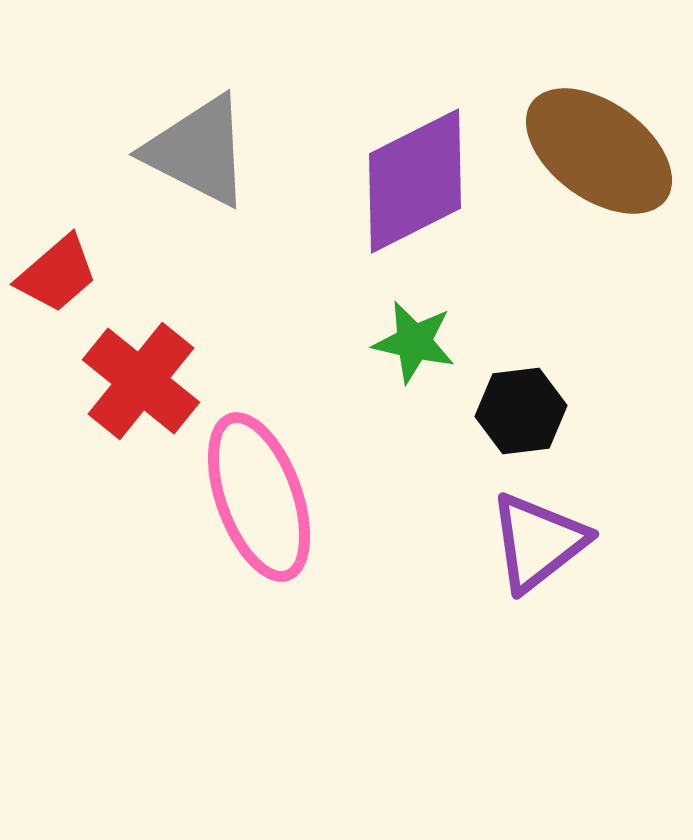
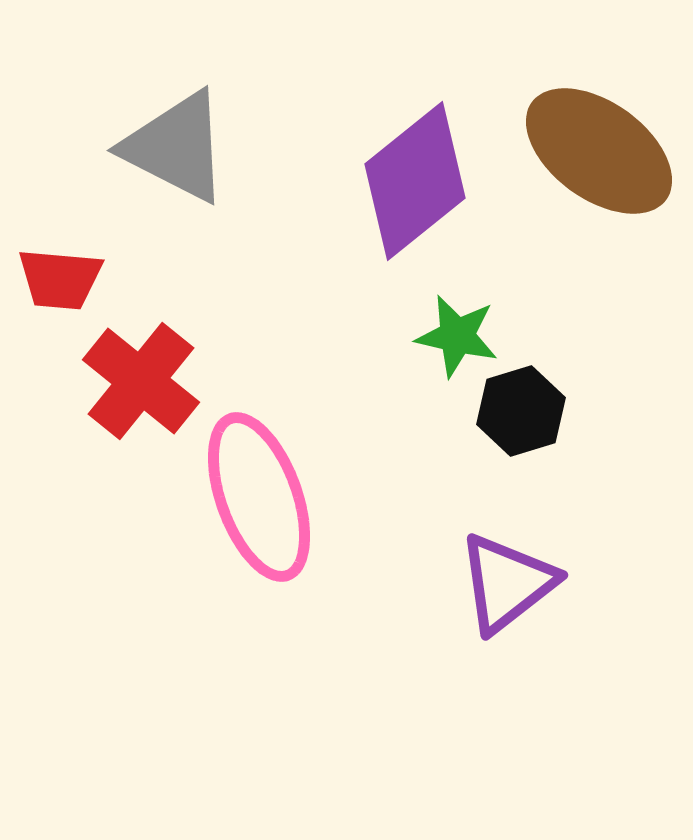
gray triangle: moved 22 px left, 4 px up
purple diamond: rotated 12 degrees counterclockwise
red trapezoid: moved 3 px right, 5 px down; rotated 46 degrees clockwise
green star: moved 43 px right, 6 px up
black hexagon: rotated 10 degrees counterclockwise
purple triangle: moved 31 px left, 41 px down
